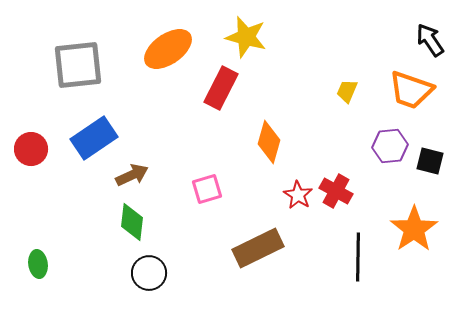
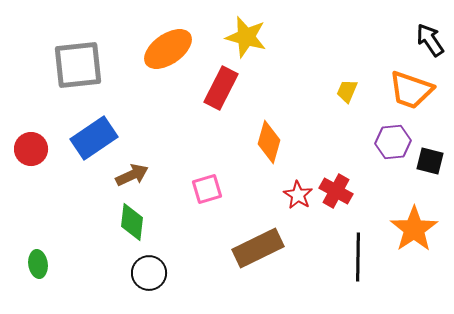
purple hexagon: moved 3 px right, 4 px up
